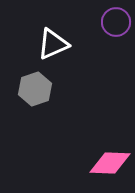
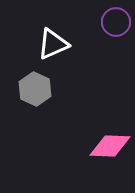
gray hexagon: rotated 16 degrees counterclockwise
pink diamond: moved 17 px up
